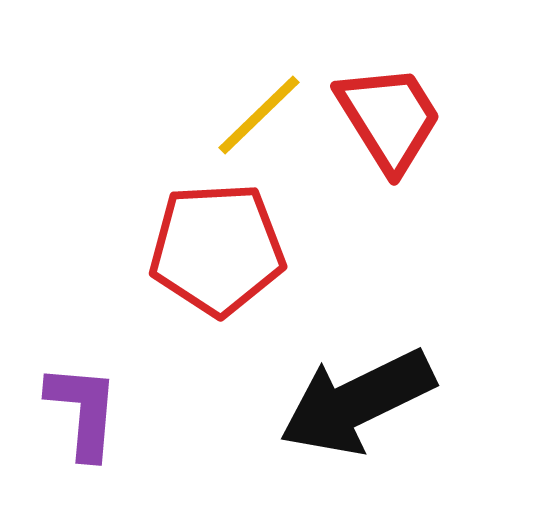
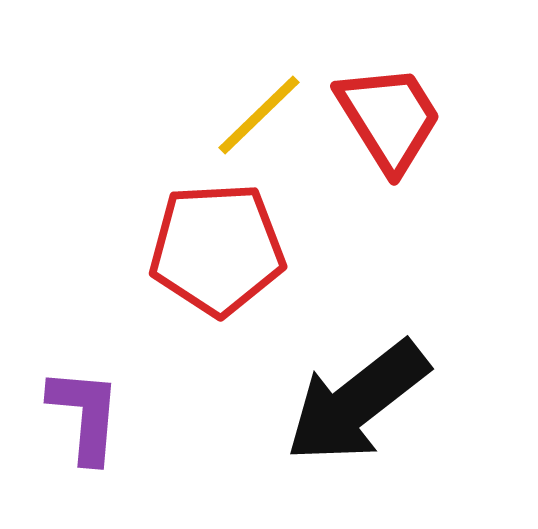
black arrow: rotated 12 degrees counterclockwise
purple L-shape: moved 2 px right, 4 px down
